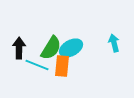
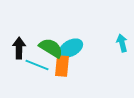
cyan arrow: moved 8 px right
green semicircle: rotated 90 degrees counterclockwise
